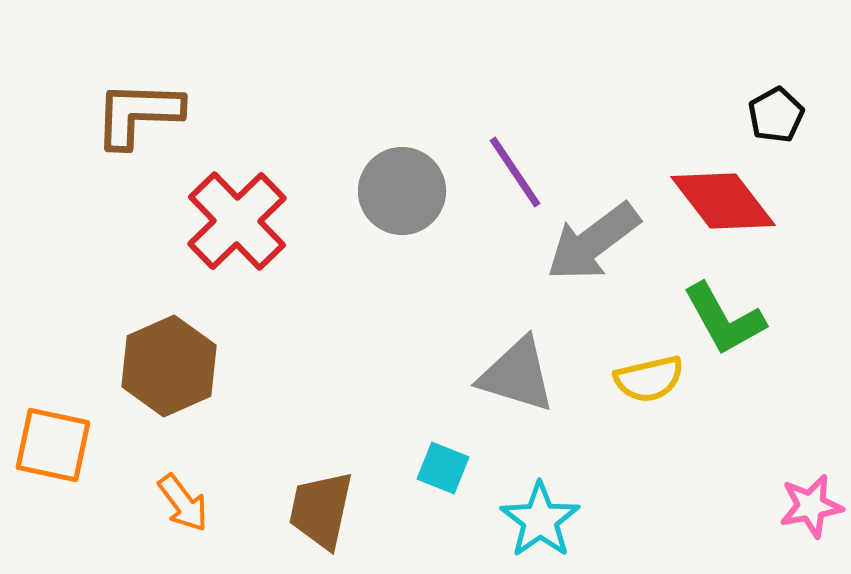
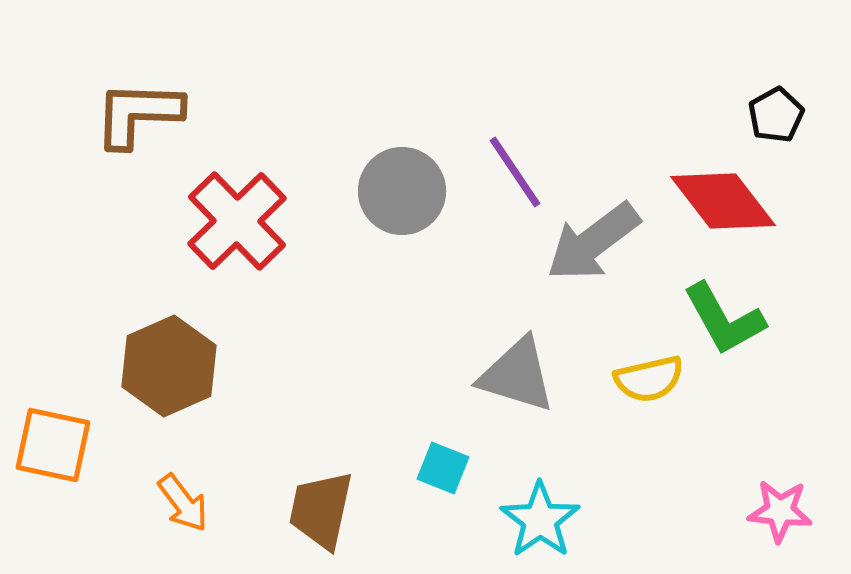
pink star: moved 31 px left, 5 px down; rotated 16 degrees clockwise
